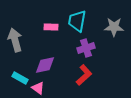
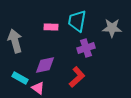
gray star: moved 2 px left, 1 px down
gray arrow: moved 1 px down
red L-shape: moved 7 px left, 2 px down
